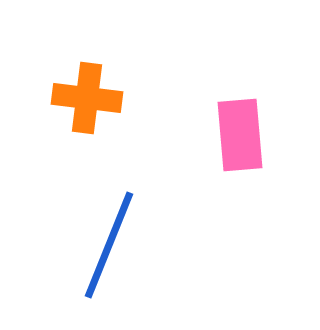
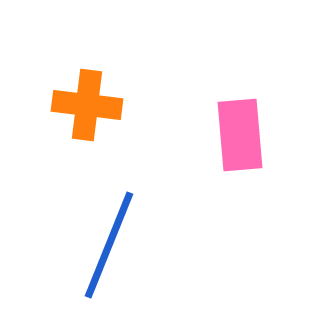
orange cross: moved 7 px down
